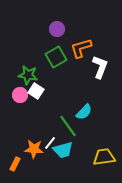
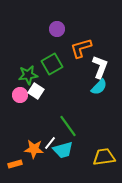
green square: moved 4 px left, 7 px down
green star: rotated 18 degrees counterclockwise
cyan semicircle: moved 15 px right, 25 px up
orange rectangle: rotated 48 degrees clockwise
